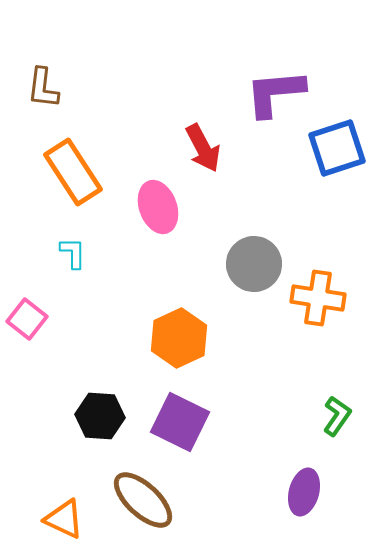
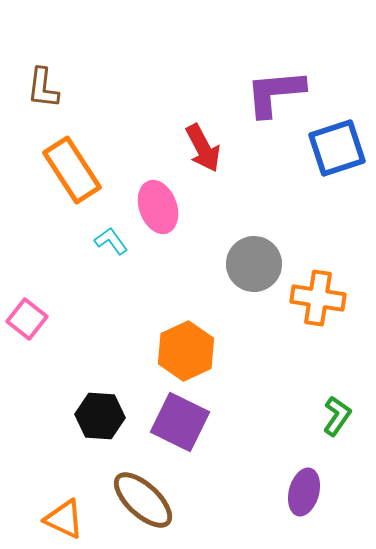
orange rectangle: moved 1 px left, 2 px up
cyan L-shape: moved 38 px right, 12 px up; rotated 36 degrees counterclockwise
orange hexagon: moved 7 px right, 13 px down
